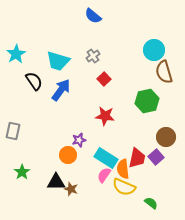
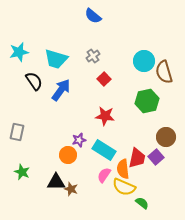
cyan circle: moved 10 px left, 11 px down
cyan star: moved 3 px right, 2 px up; rotated 18 degrees clockwise
cyan trapezoid: moved 2 px left, 2 px up
gray rectangle: moved 4 px right, 1 px down
cyan rectangle: moved 2 px left, 8 px up
green star: rotated 14 degrees counterclockwise
green semicircle: moved 9 px left
